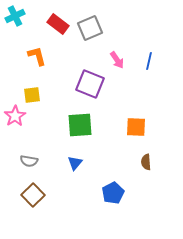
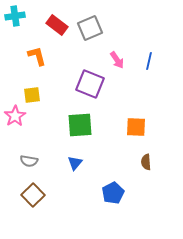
cyan cross: rotated 18 degrees clockwise
red rectangle: moved 1 px left, 1 px down
